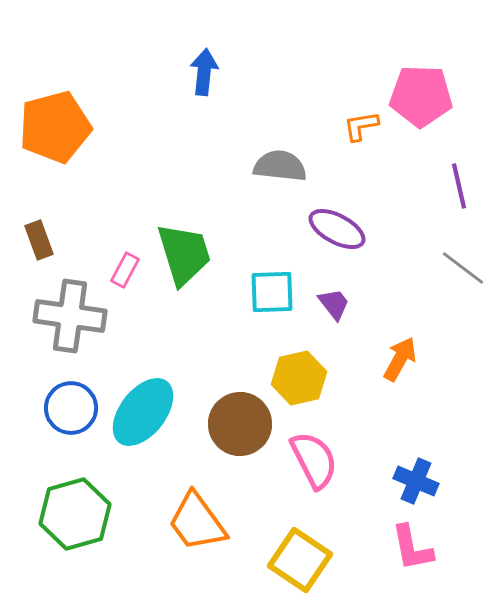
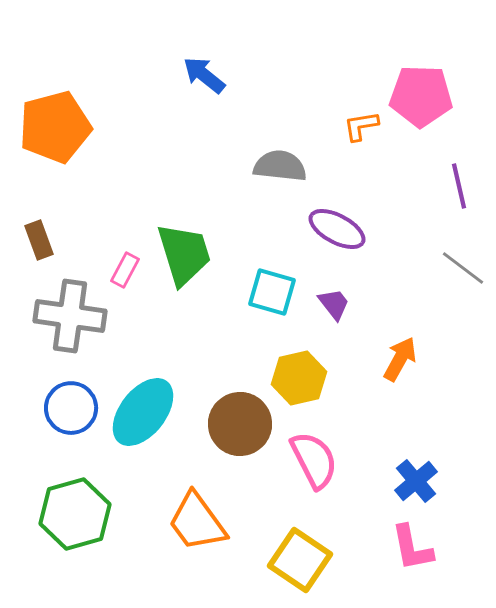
blue arrow: moved 3 px down; rotated 57 degrees counterclockwise
cyan square: rotated 18 degrees clockwise
blue cross: rotated 27 degrees clockwise
